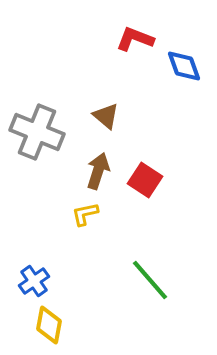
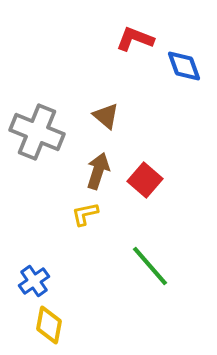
red square: rotated 8 degrees clockwise
green line: moved 14 px up
